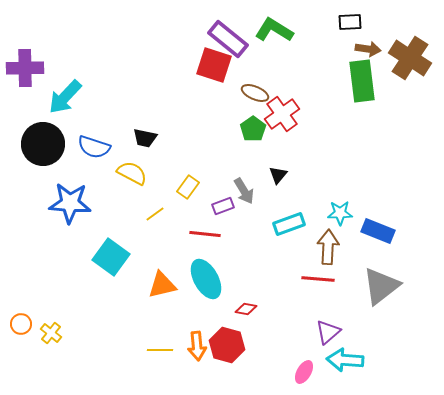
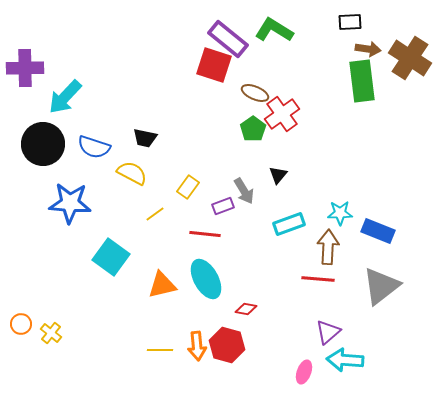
pink ellipse at (304, 372): rotated 10 degrees counterclockwise
